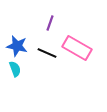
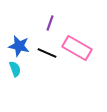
blue star: moved 2 px right
